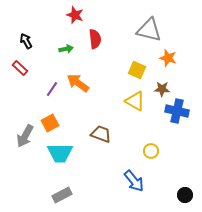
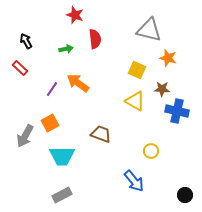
cyan trapezoid: moved 2 px right, 3 px down
